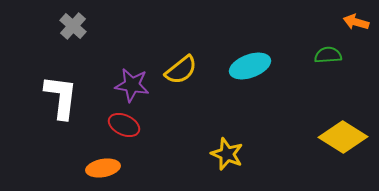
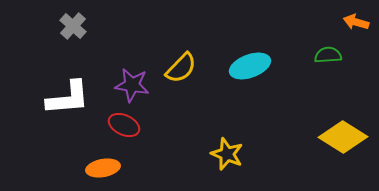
yellow semicircle: moved 2 px up; rotated 8 degrees counterclockwise
white L-shape: moved 7 px right, 1 px down; rotated 78 degrees clockwise
